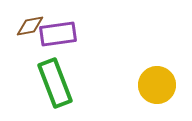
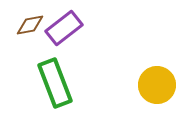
brown diamond: moved 1 px up
purple rectangle: moved 6 px right, 6 px up; rotated 30 degrees counterclockwise
